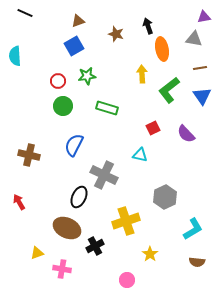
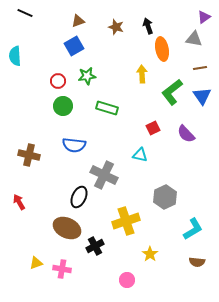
purple triangle: rotated 24 degrees counterclockwise
brown star: moved 7 px up
green L-shape: moved 3 px right, 2 px down
blue semicircle: rotated 110 degrees counterclockwise
yellow triangle: moved 1 px left, 10 px down
